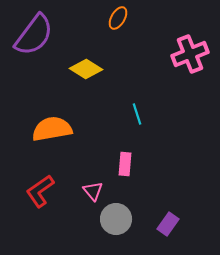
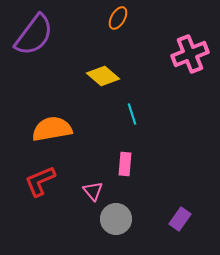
yellow diamond: moved 17 px right, 7 px down; rotated 8 degrees clockwise
cyan line: moved 5 px left
red L-shape: moved 10 px up; rotated 12 degrees clockwise
purple rectangle: moved 12 px right, 5 px up
